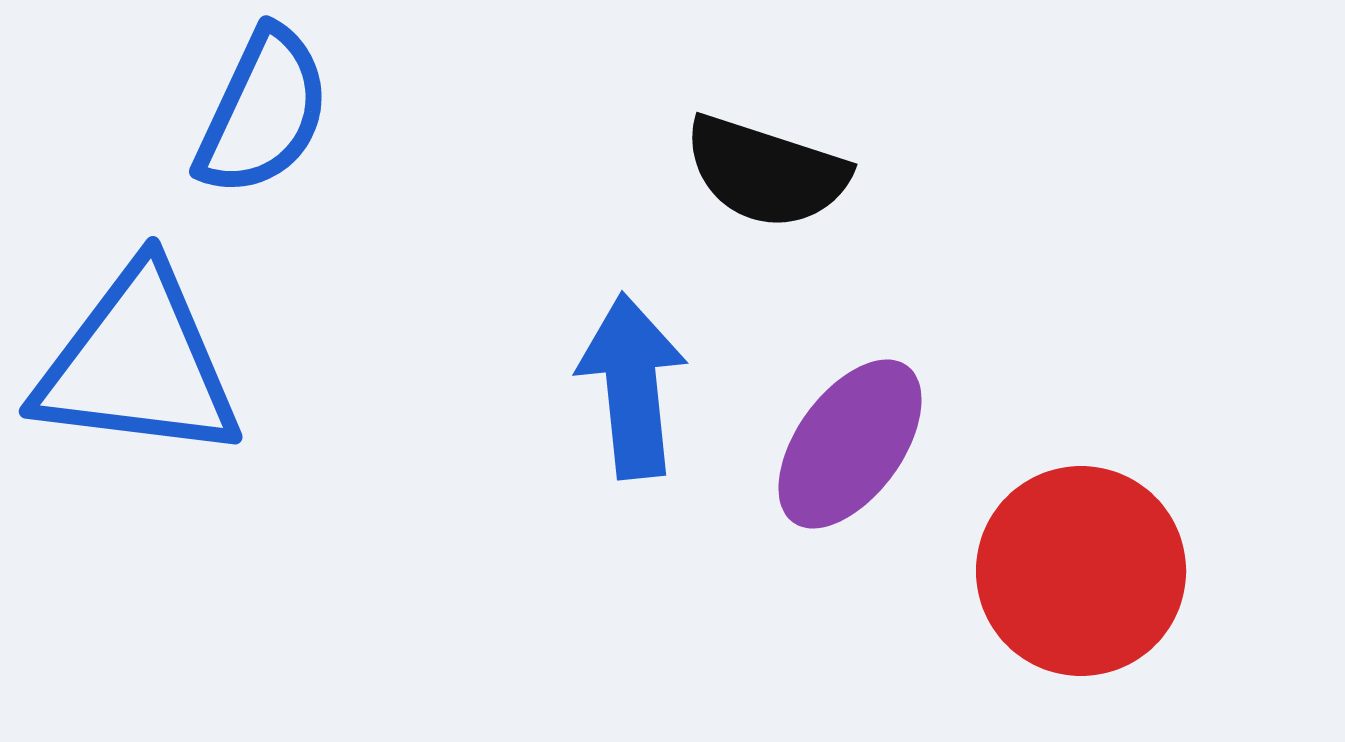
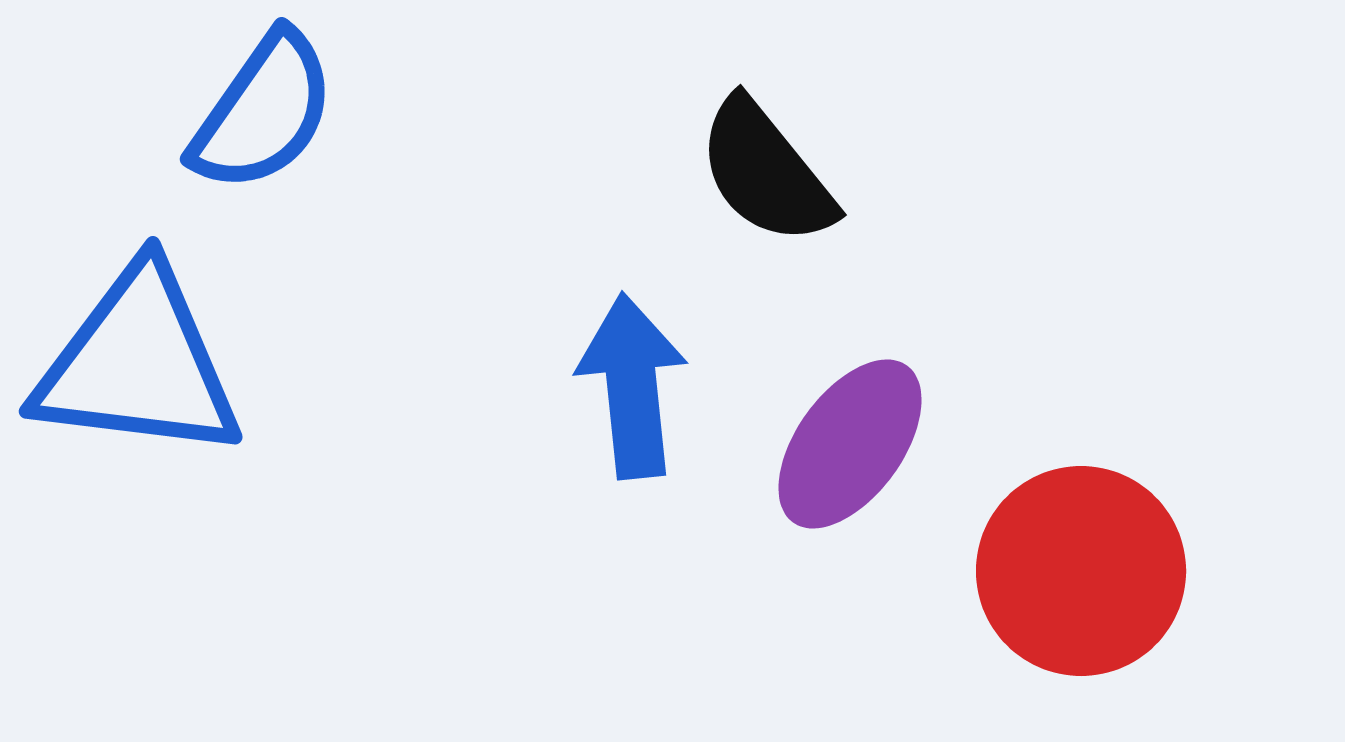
blue semicircle: rotated 10 degrees clockwise
black semicircle: rotated 33 degrees clockwise
